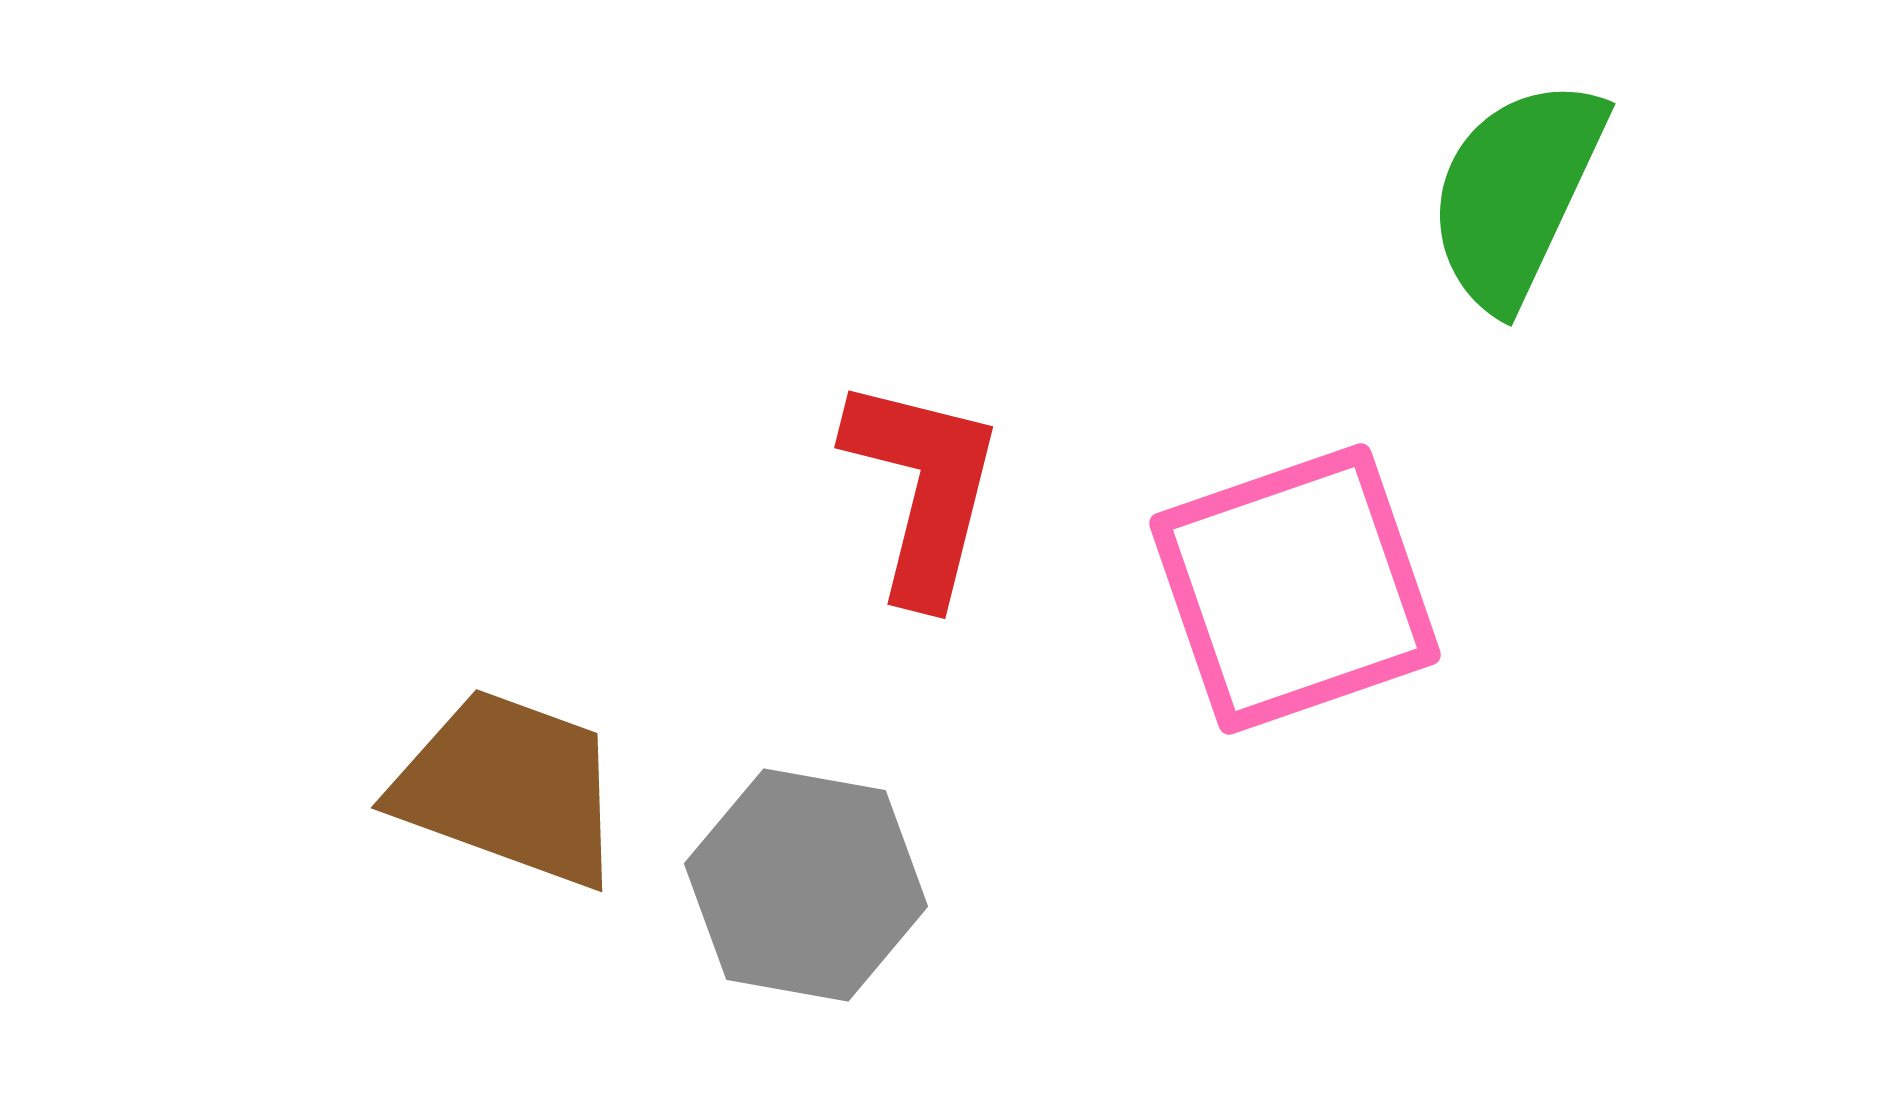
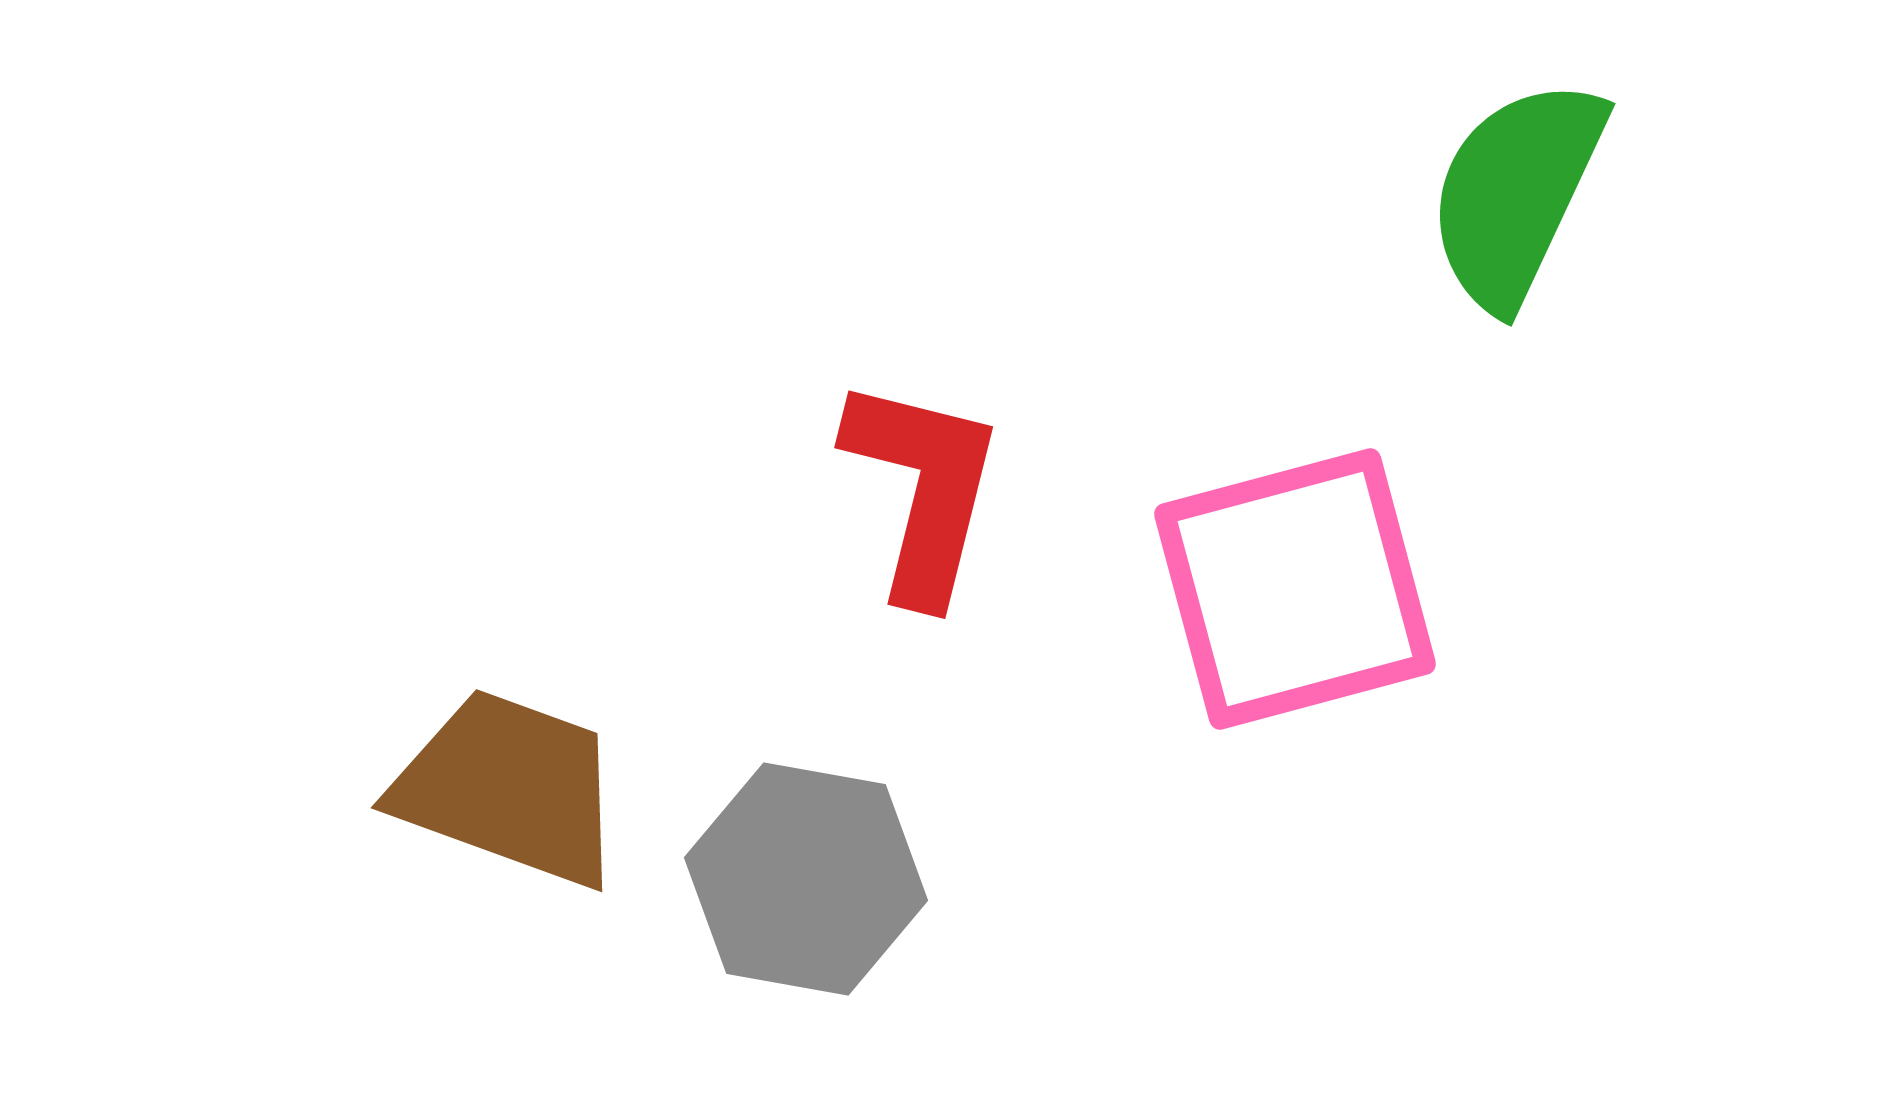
pink square: rotated 4 degrees clockwise
gray hexagon: moved 6 px up
